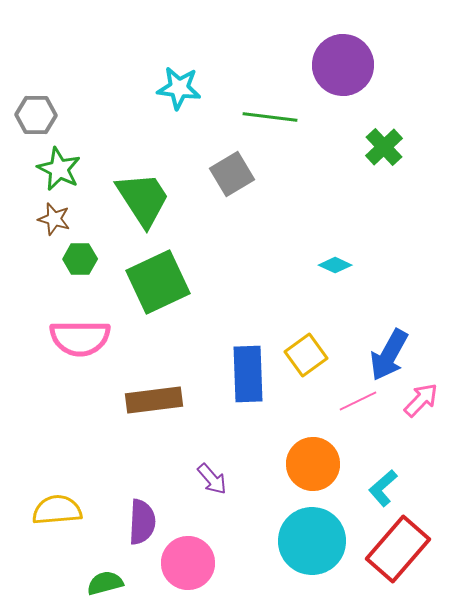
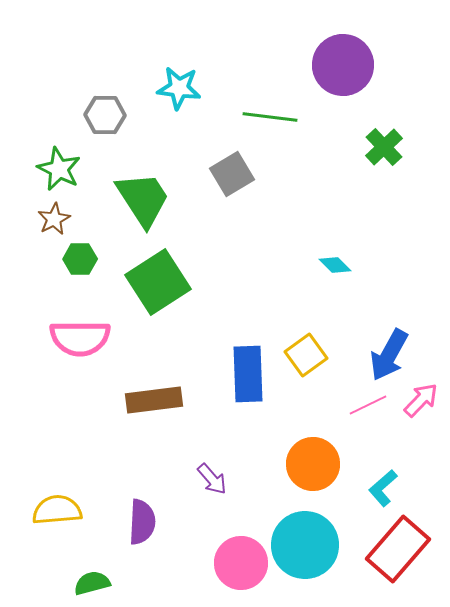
gray hexagon: moved 69 px right
brown star: rotated 28 degrees clockwise
cyan diamond: rotated 20 degrees clockwise
green square: rotated 8 degrees counterclockwise
pink line: moved 10 px right, 4 px down
cyan circle: moved 7 px left, 4 px down
pink circle: moved 53 px right
green semicircle: moved 13 px left
